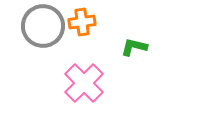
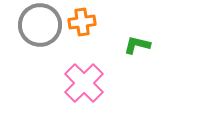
gray circle: moved 3 px left, 1 px up
green L-shape: moved 3 px right, 2 px up
